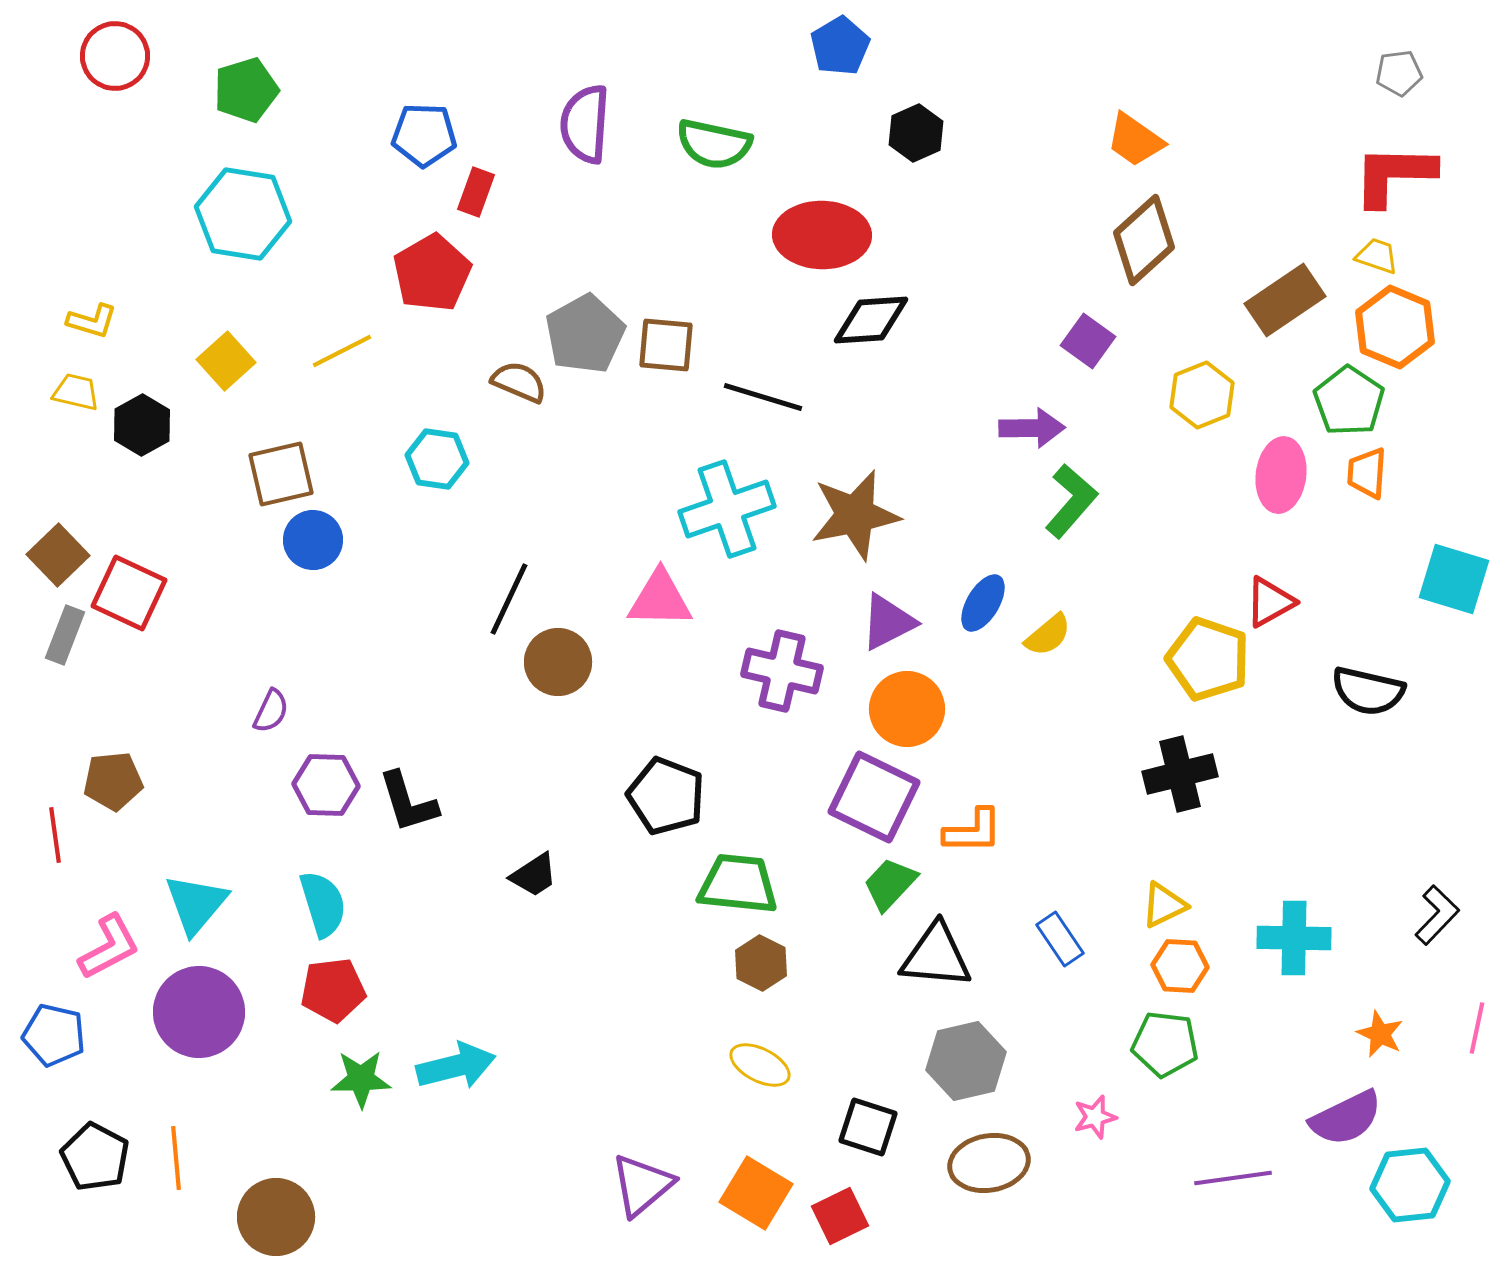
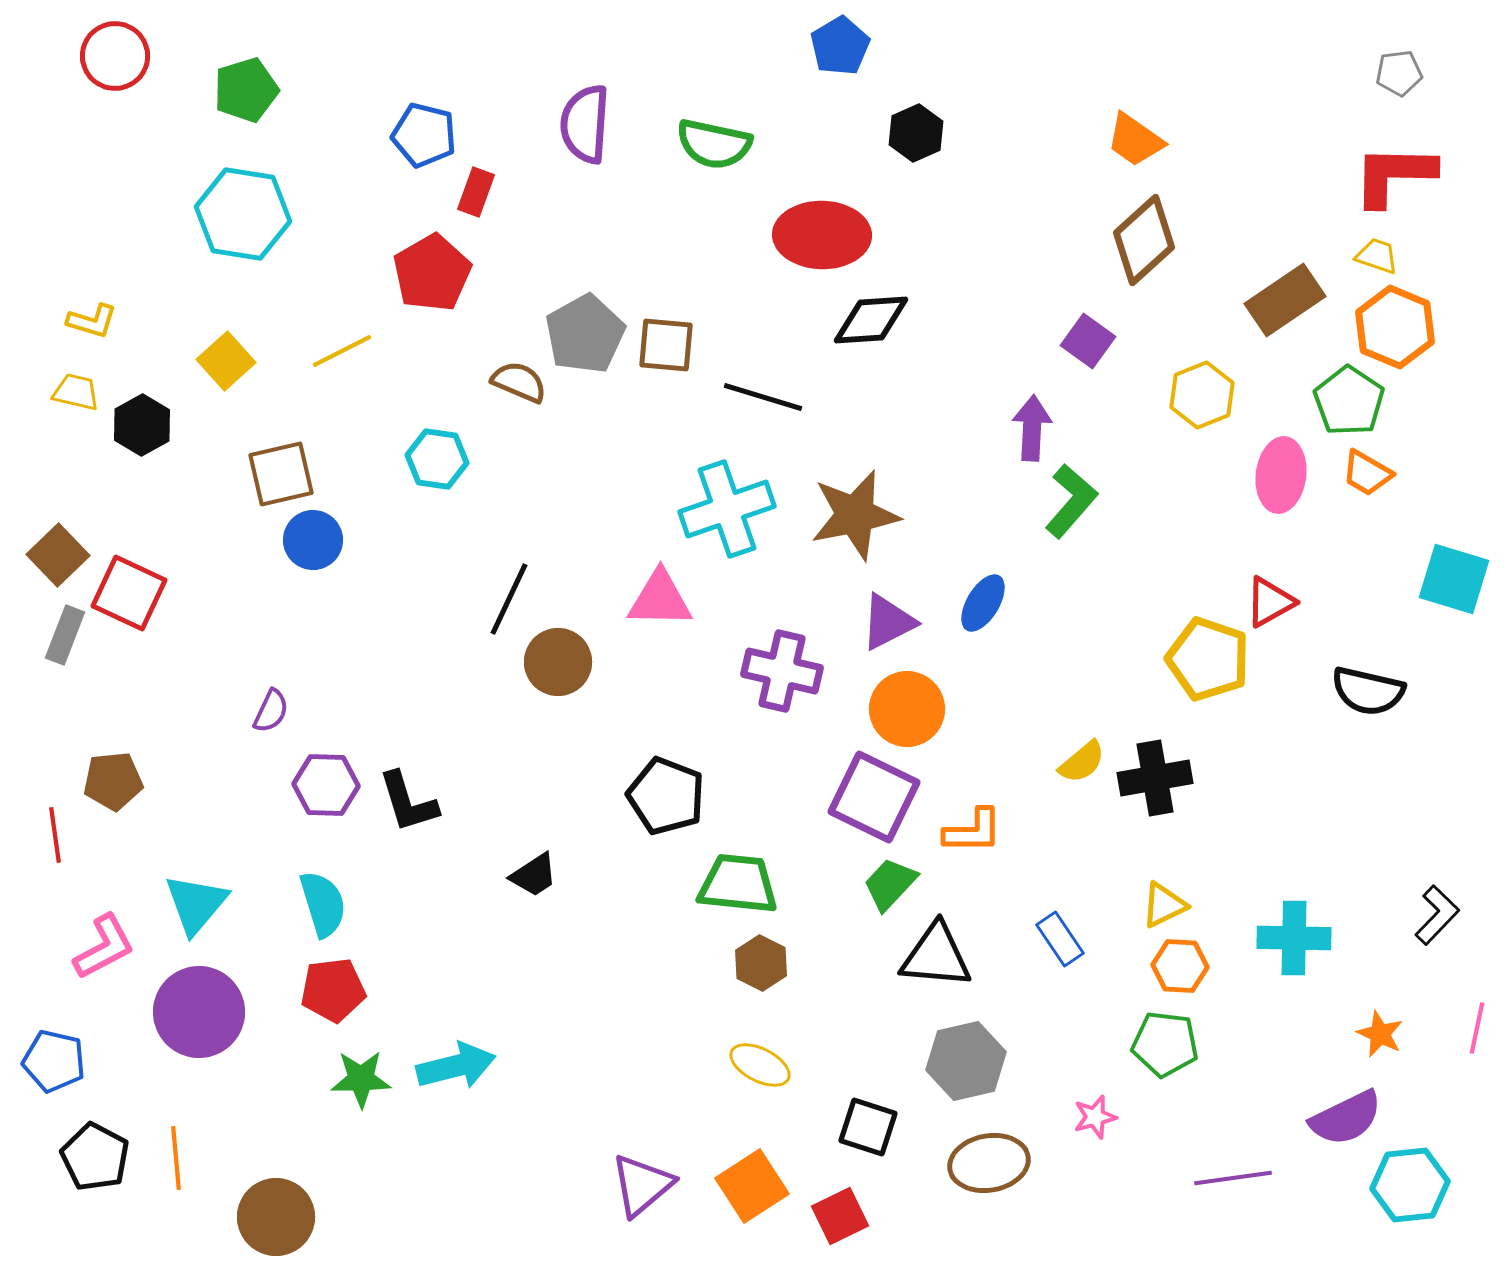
blue pentagon at (424, 135): rotated 12 degrees clockwise
purple arrow at (1032, 428): rotated 86 degrees counterclockwise
orange trapezoid at (1367, 473): rotated 64 degrees counterclockwise
yellow semicircle at (1048, 635): moved 34 px right, 127 px down
black cross at (1180, 774): moved 25 px left, 4 px down; rotated 4 degrees clockwise
pink L-shape at (109, 947): moved 5 px left
blue pentagon at (54, 1035): moved 26 px down
orange square at (756, 1193): moved 4 px left, 7 px up; rotated 26 degrees clockwise
